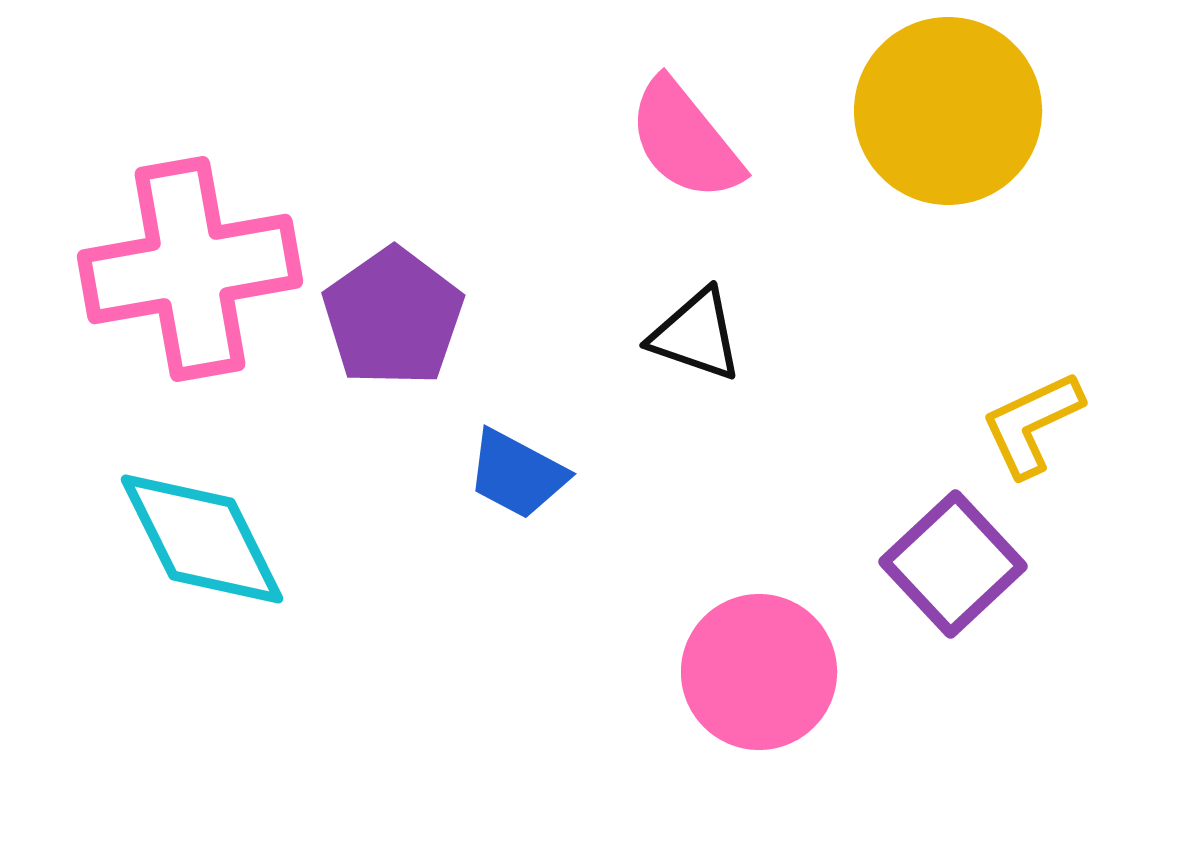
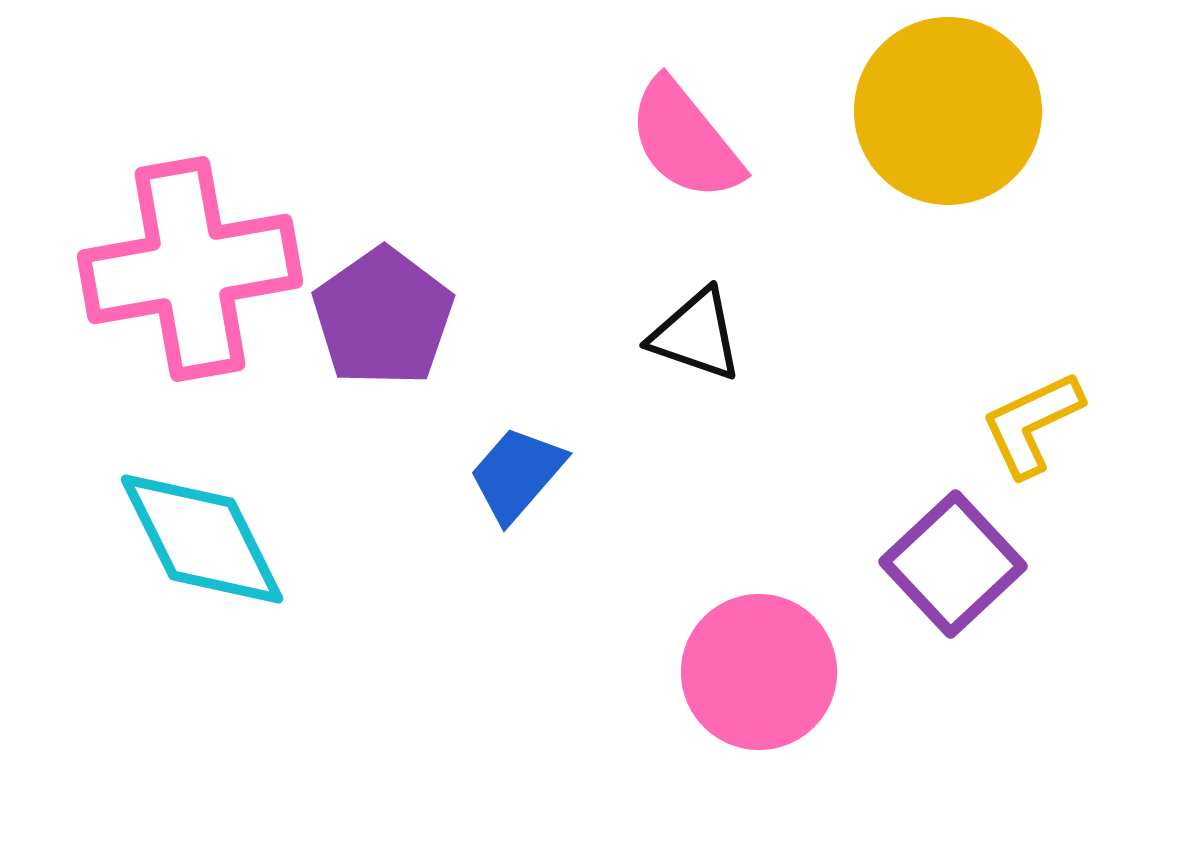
purple pentagon: moved 10 px left
blue trapezoid: rotated 103 degrees clockwise
